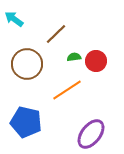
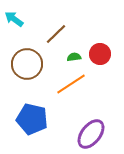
red circle: moved 4 px right, 7 px up
orange line: moved 4 px right, 6 px up
blue pentagon: moved 6 px right, 3 px up
